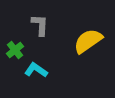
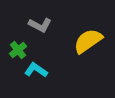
gray L-shape: rotated 115 degrees clockwise
green cross: moved 3 px right
